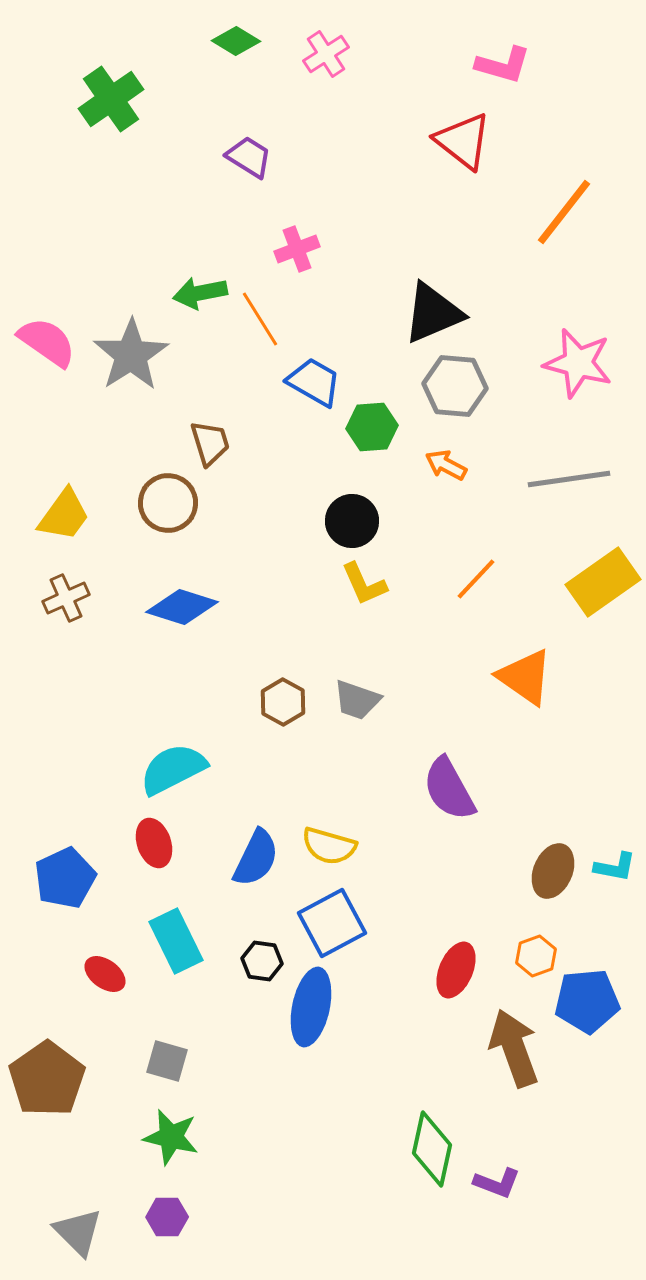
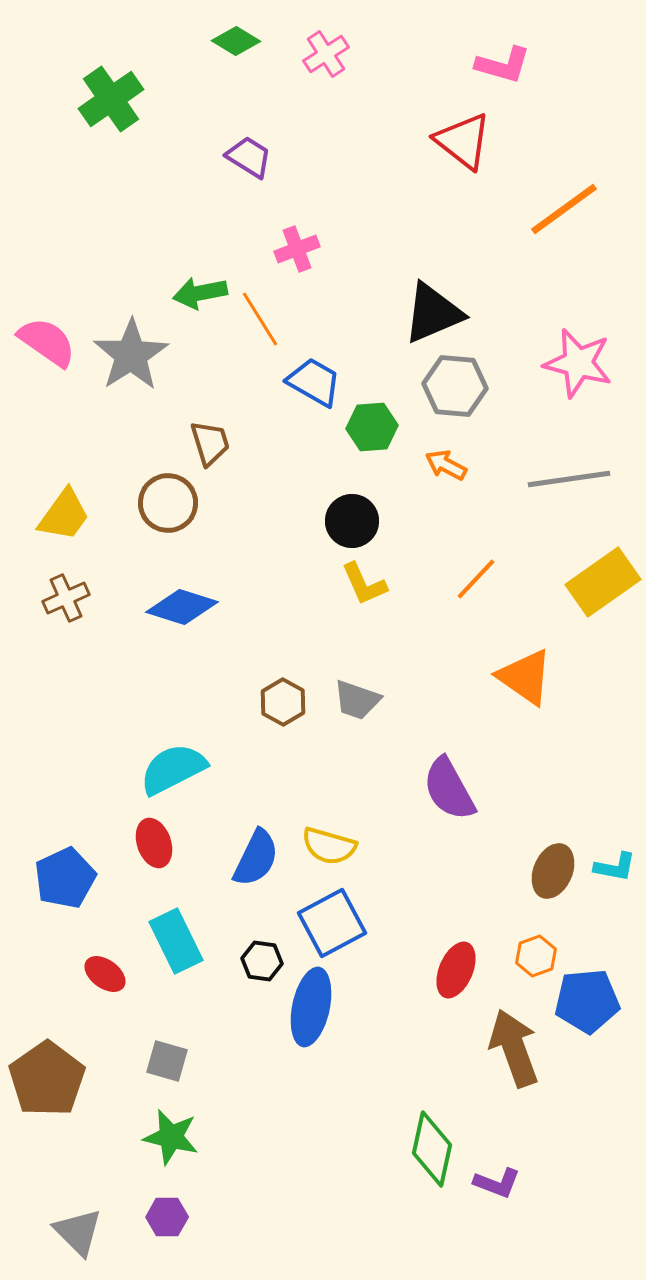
orange line at (564, 212): moved 3 px up; rotated 16 degrees clockwise
